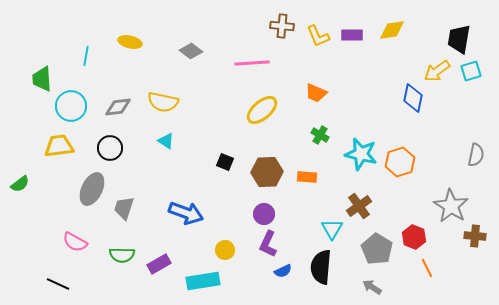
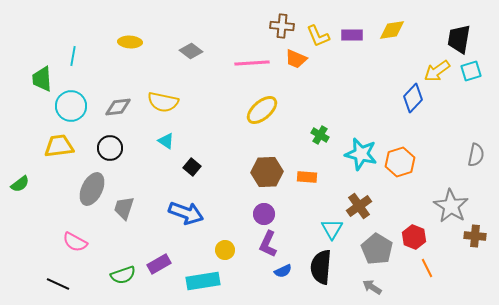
yellow ellipse at (130, 42): rotated 10 degrees counterclockwise
cyan line at (86, 56): moved 13 px left
orange trapezoid at (316, 93): moved 20 px left, 34 px up
blue diamond at (413, 98): rotated 32 degrees clockwise
black square at (225, 162): moved 33 px left, 5 px down; rotated 18 degrees clockwise
green semicircle at (122, 255): moved 1 px right, 20 px down; rotated 20 degrees counterclockwise
